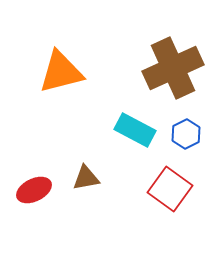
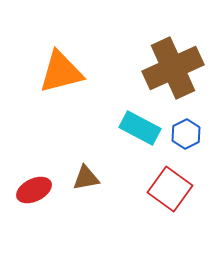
cyan rectangle: moved 5 px right, 2 px up
